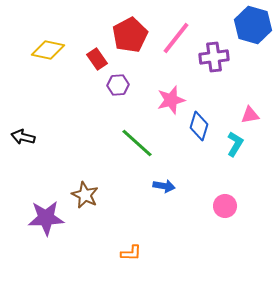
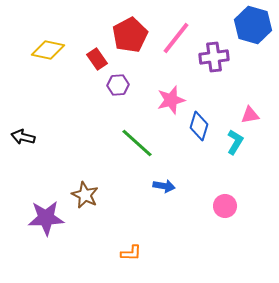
cyan L-shape: moved 2 px up
